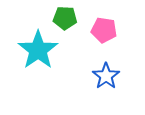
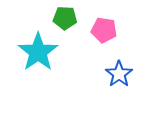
cyan star: moved 2 px down
blue star: moved 13 px right, 2 px up
